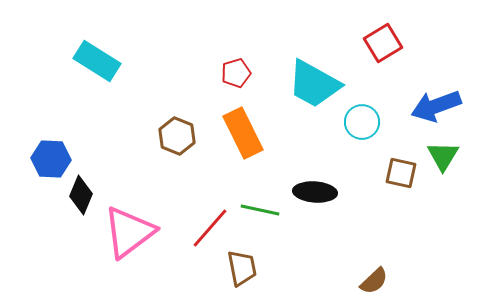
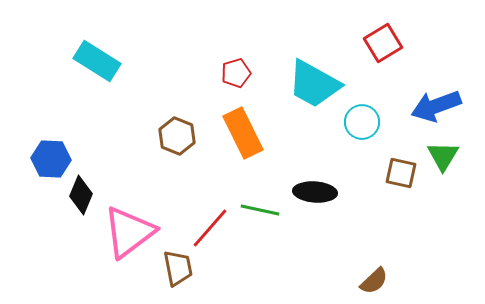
brown trapezoid: moved 64 px left
